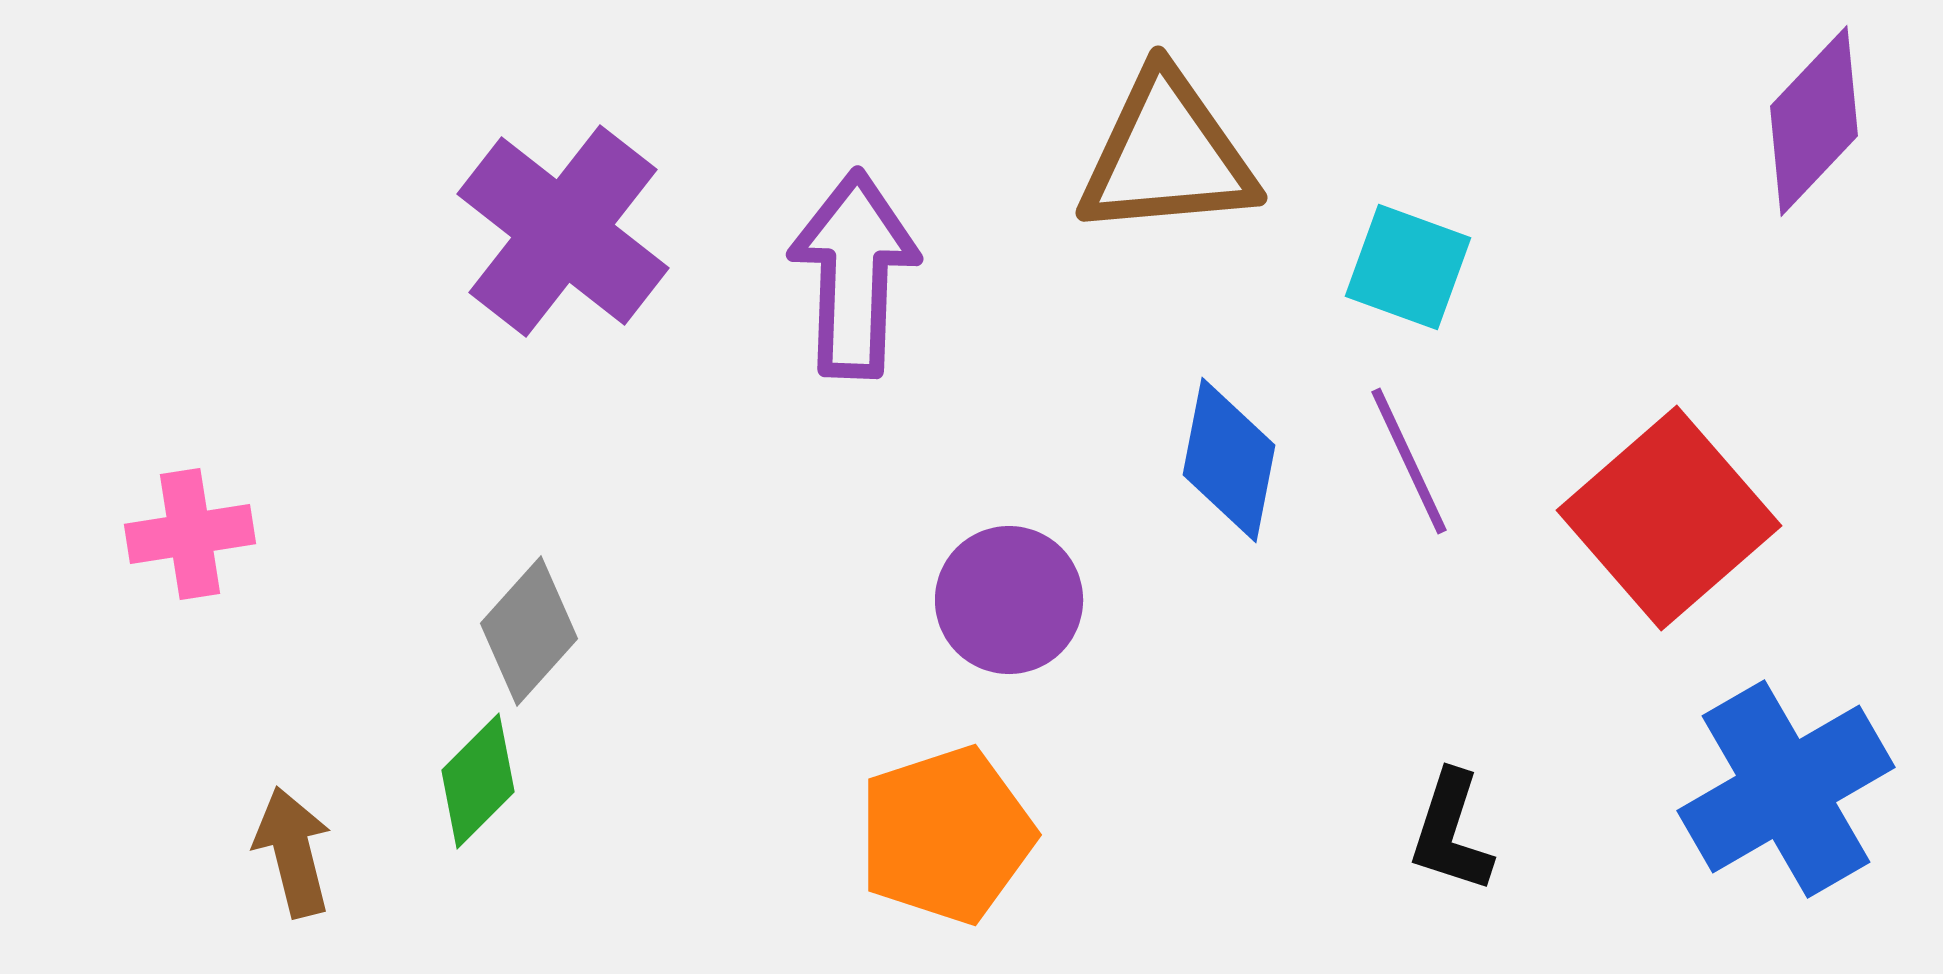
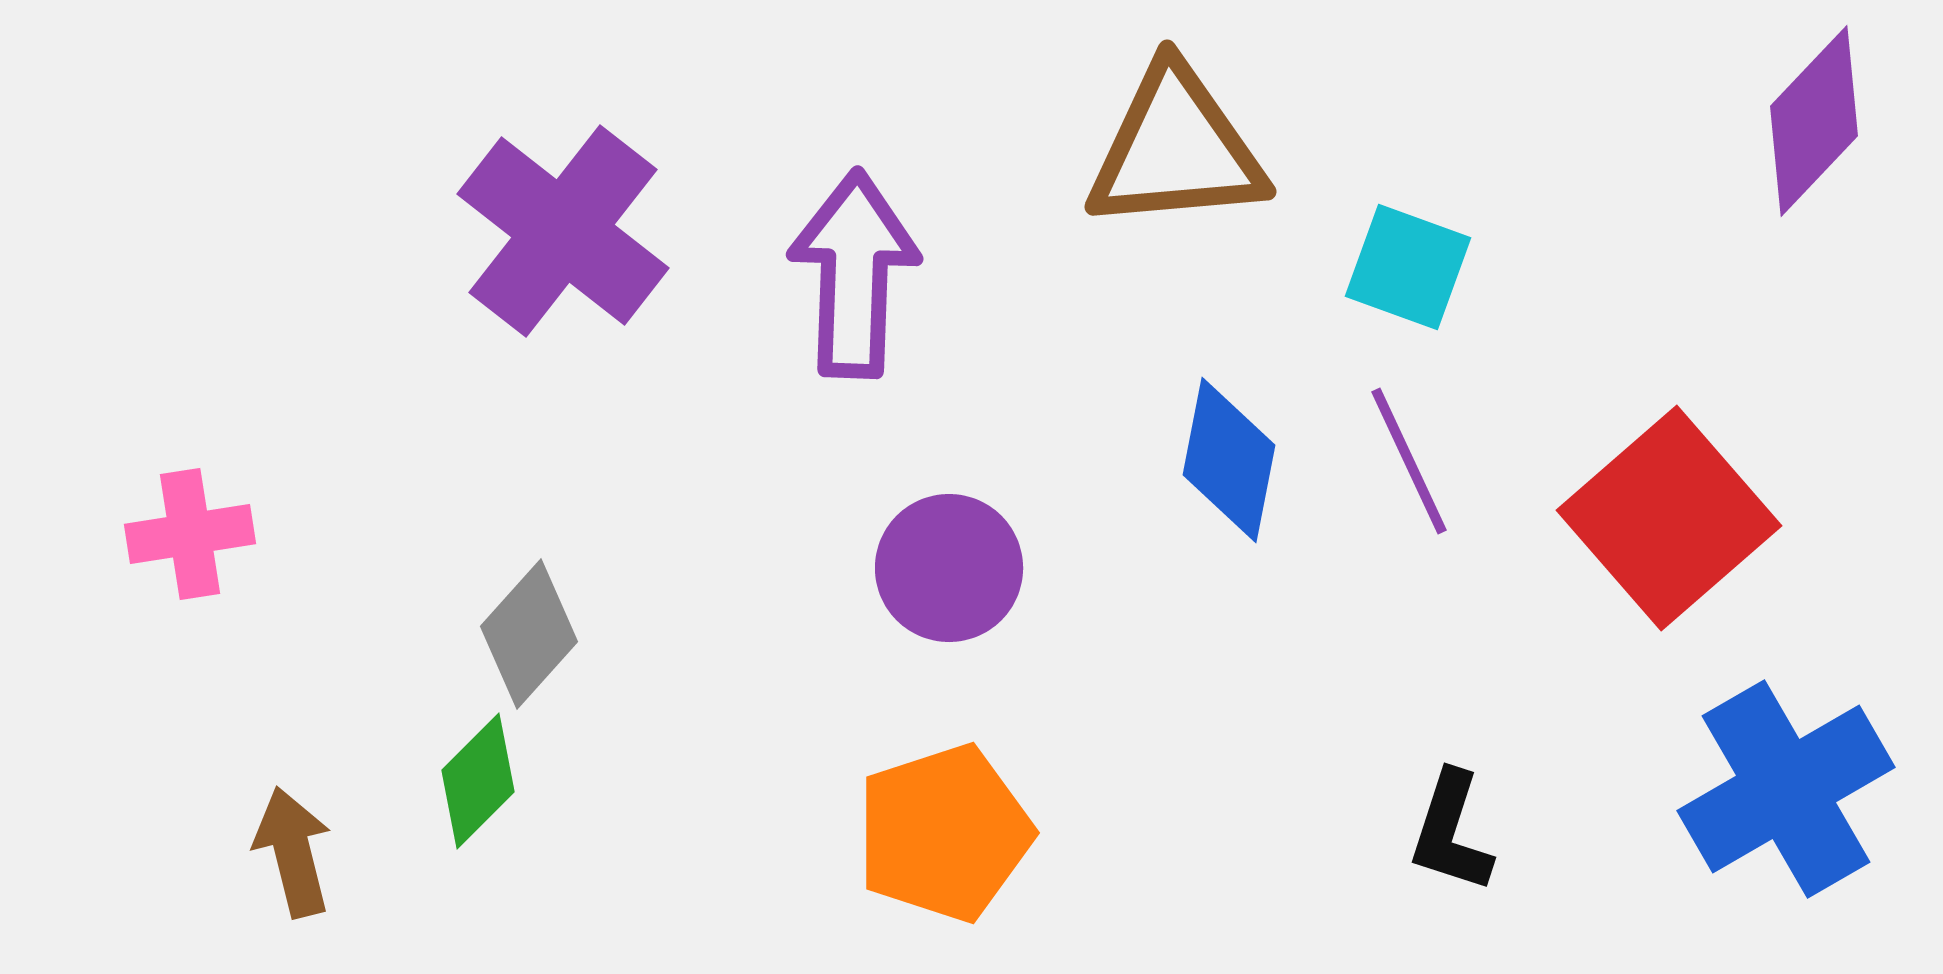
brown triangle: moved 9 px right, 6 px up
purple circle: moved 60 px left, 32 px up
gray diamond: moved 3 px down
orange pentagon: moved 2 px left, 2 px up
